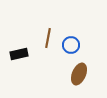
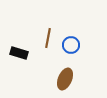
black rectangle: moved 1 px up; rotated 30 degrees clockwise
brown ellipse: moved 14 px left, 5 px down
